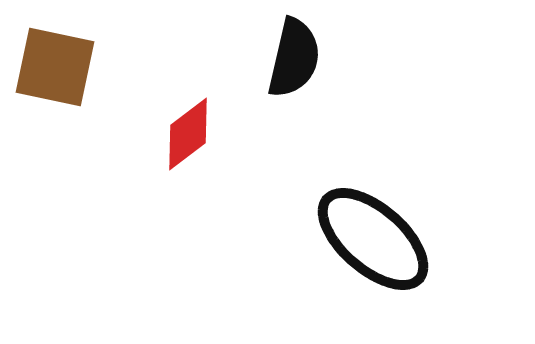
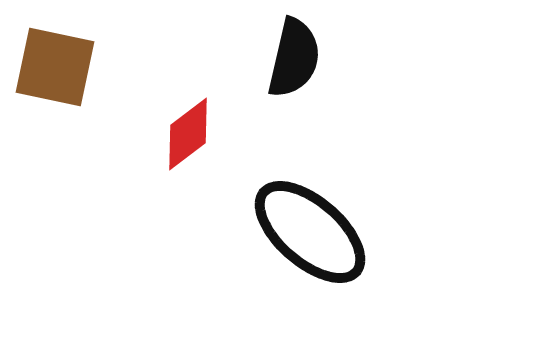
black ellipse: moved 63 px left, 7 px up
